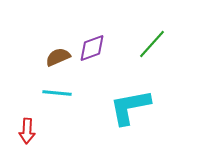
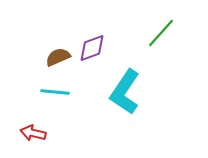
green line: moved 9 px right, 11 px up
cyan line: moved 2 px left, 1 px up
cyan L-shape: moved 5 px left, 15 px up; rotated 45 degrees counterclockwise
red arrow: moved 6 px right, 2 px down; rotated 100 degrees clockwise
